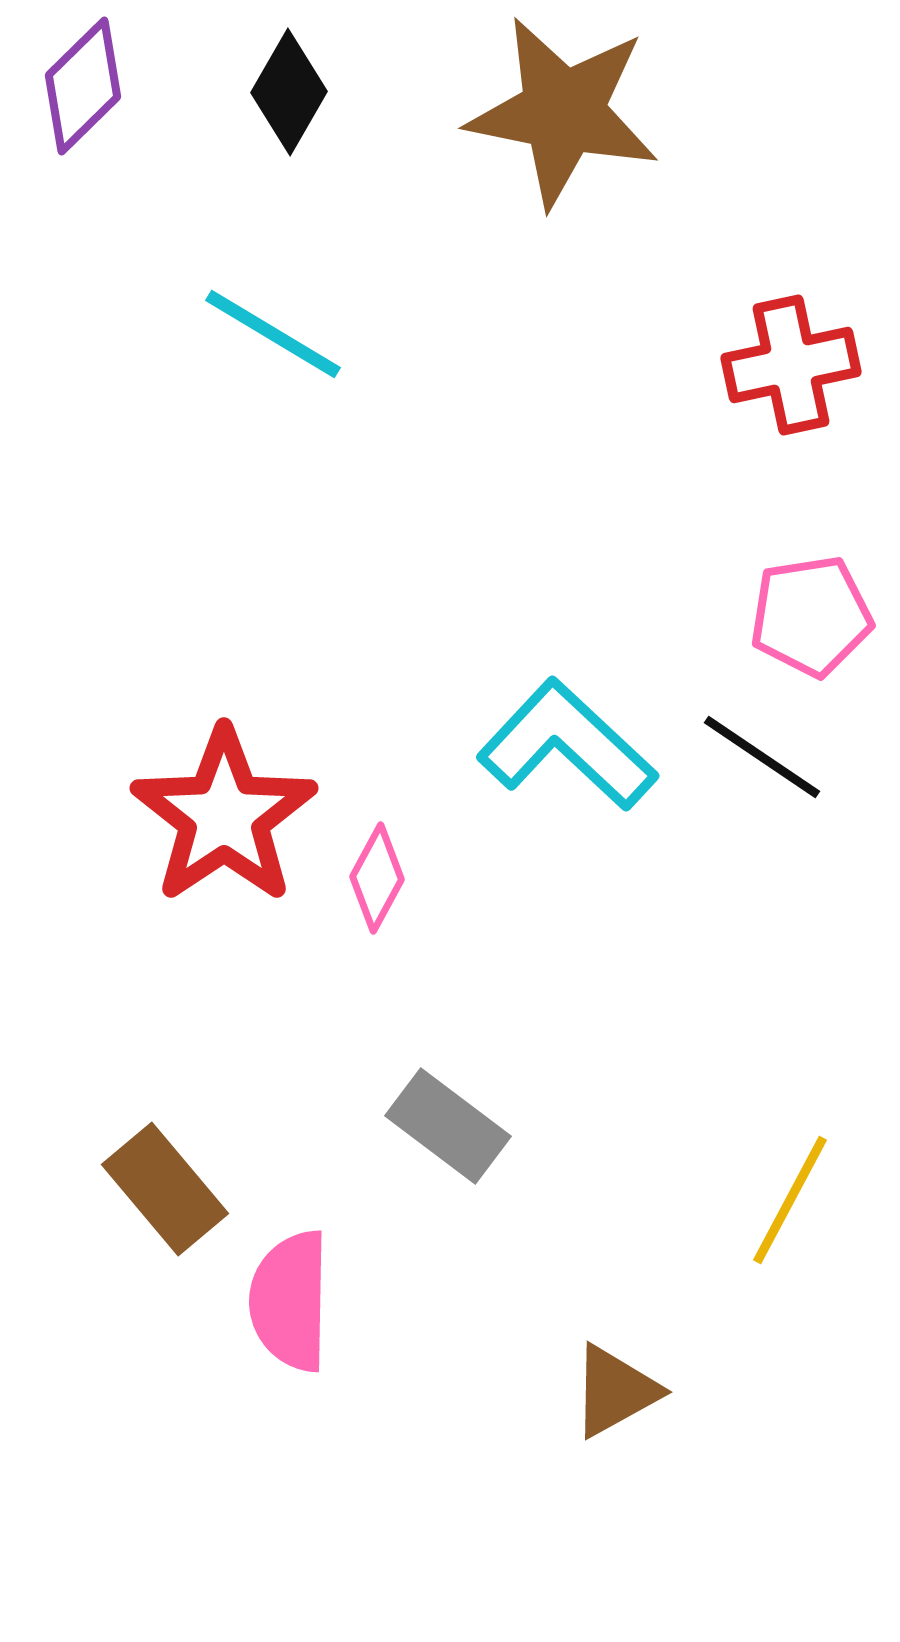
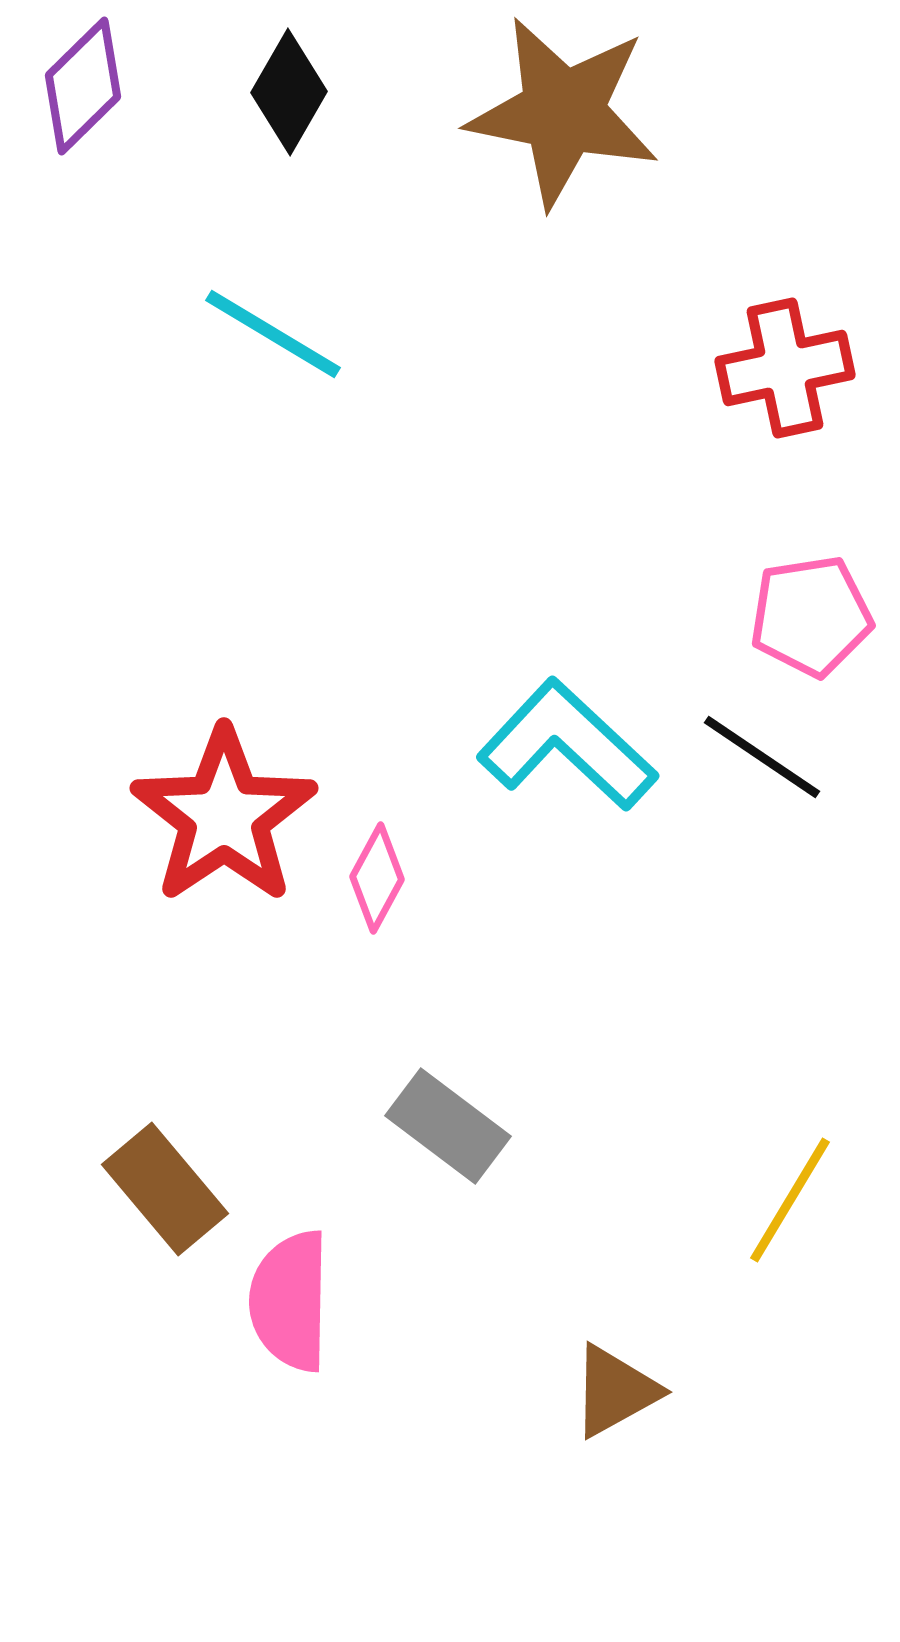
red cross: moved 6 px left, 3 px down
yellow line: rotated 3 degrees clockwise
